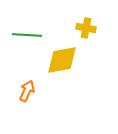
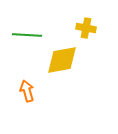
orange arrow: rotated 40 degrees counterclockwise
